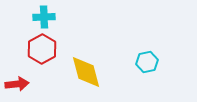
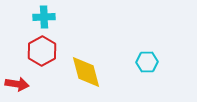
red hexagon: moved 2 px down
cyan hexagon: rotated 10 degrees clockwise
red arrow: rotated 15 degrees clockwise
